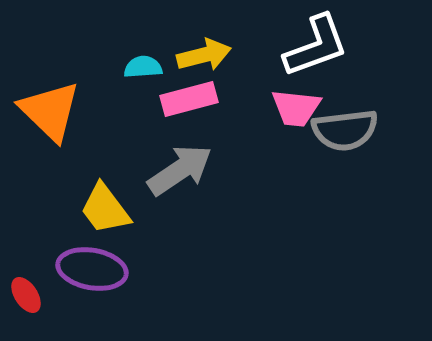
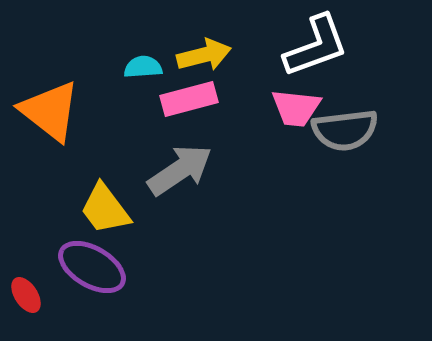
orange triangle: rotated 6 degrees counterclockwise
purple ellipse: moved 2 px up; rotated 20 degrees clockwise
